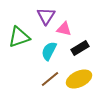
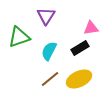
pink triangle: moved 27 px right, 1 px up; rotated 21 degrees counterclockwise
